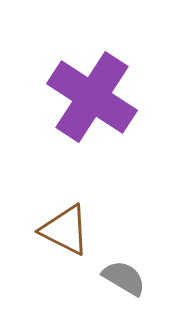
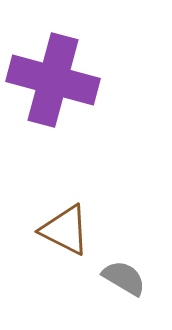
purple cross: moved 39 px left, 17 px up; rotated 18 degrees counterclockwise
